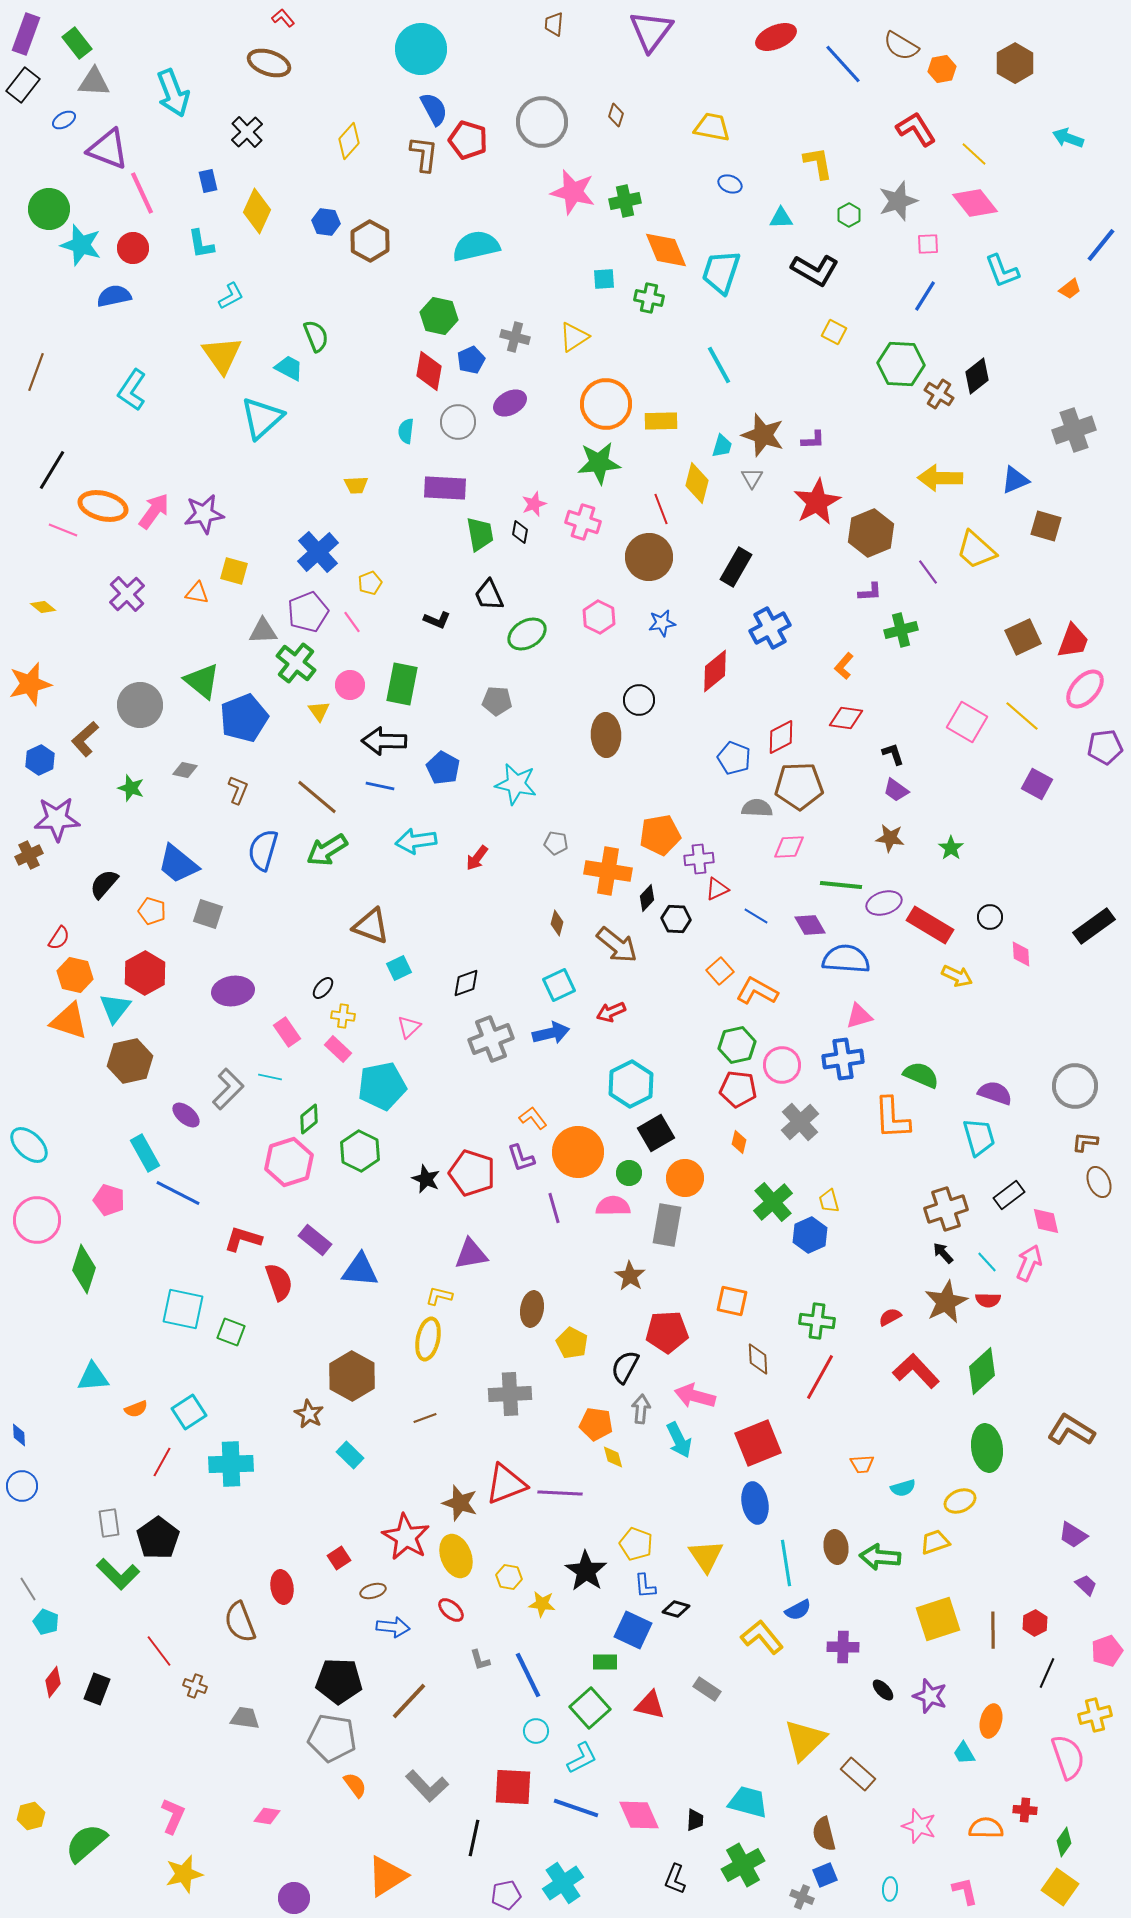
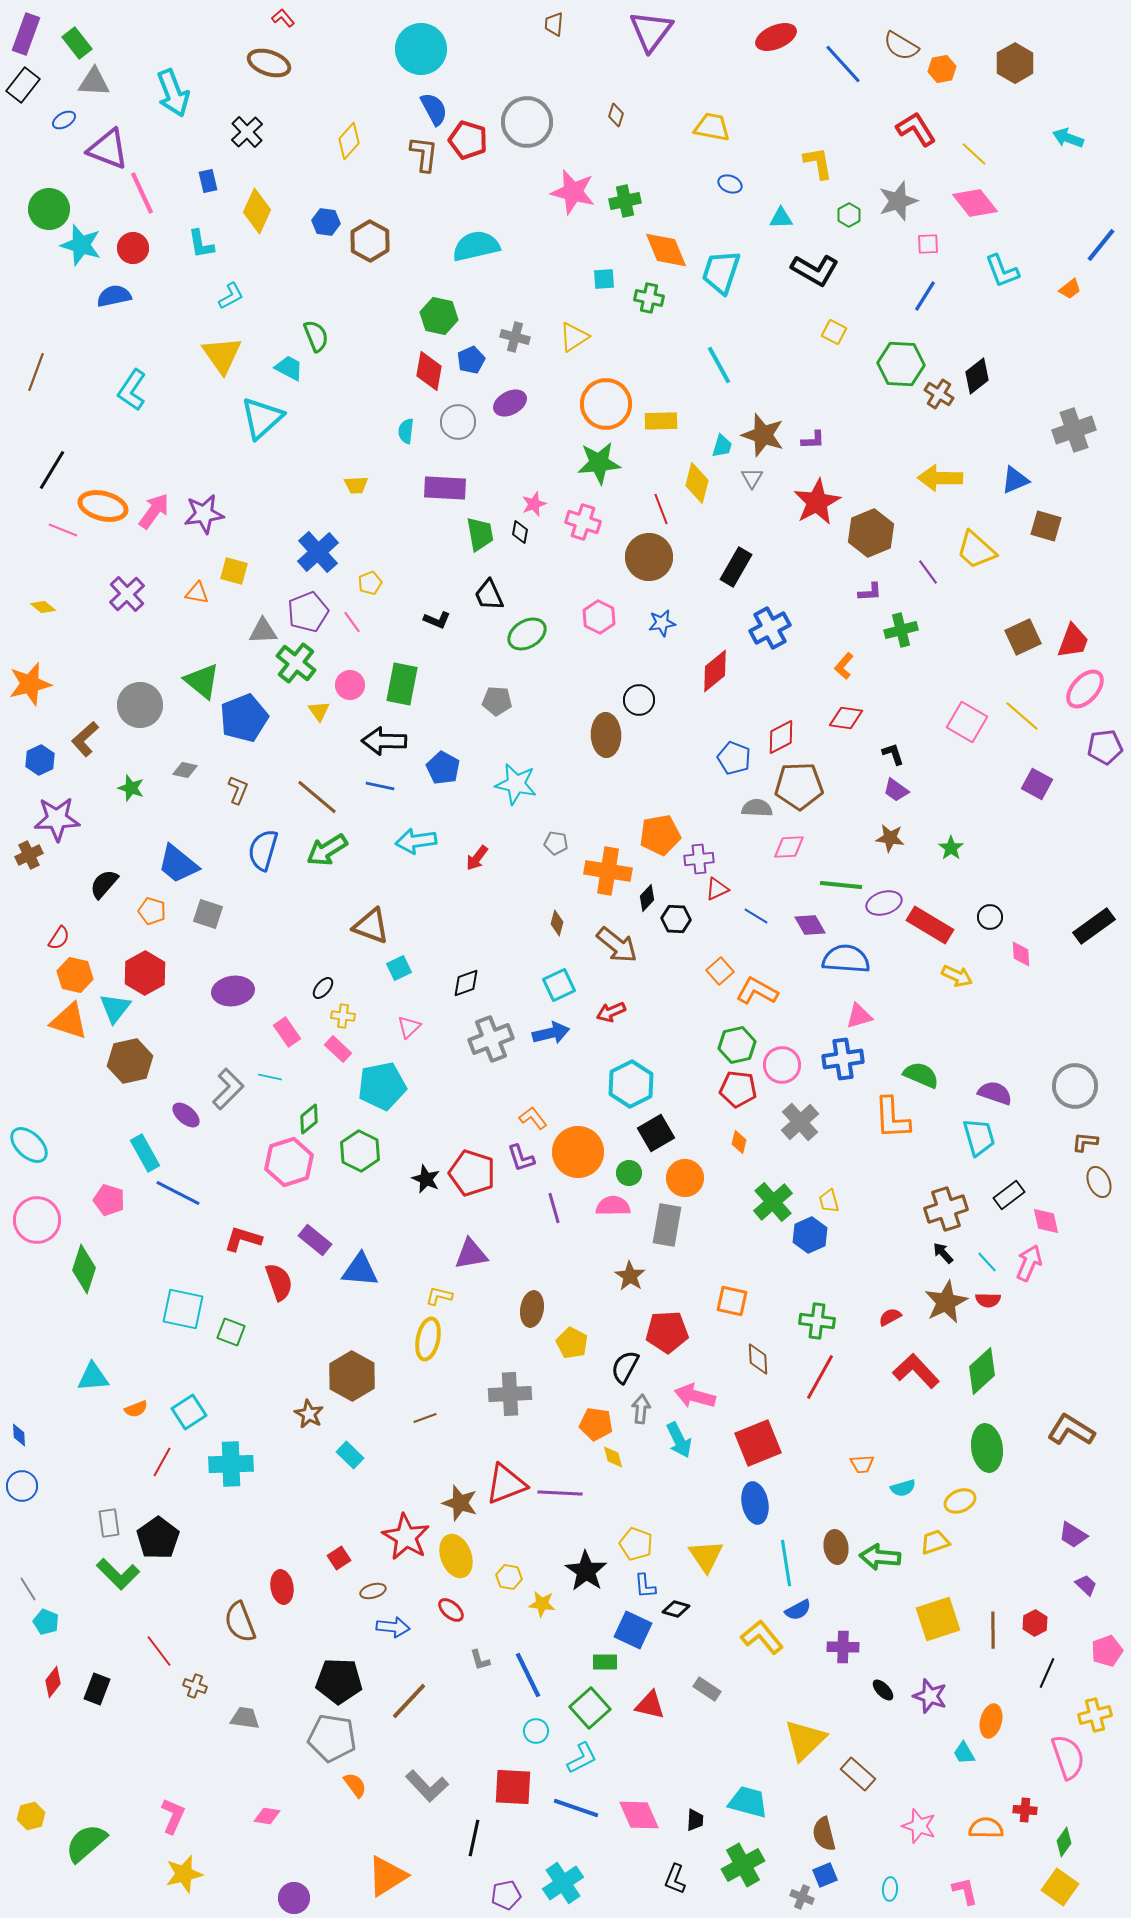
gray circle at (542, 122): moved 15 px left
